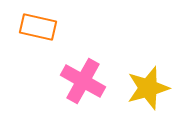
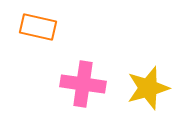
pink cross: moved 3 px down; rotated 21 degrees counterclockwise
